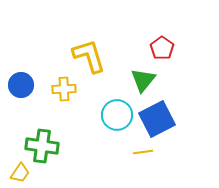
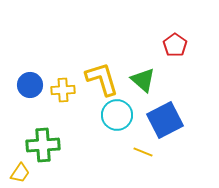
red pentagon: moved 13 px right, 3 px up
yellow L-shape: moved 13 px right, 23 px down
green triangle: rotated 28 degrees counterclockwise
blue circle: moved 9 px right
yellow cross: moved 1 px left, 1 px down
blue square: moved 8 px right, 1 px down
green cross: moved 1 px right, 1 px up; rotated 12 degrees counterclockwise
yellow line: rotated 30 degrees clockwise
